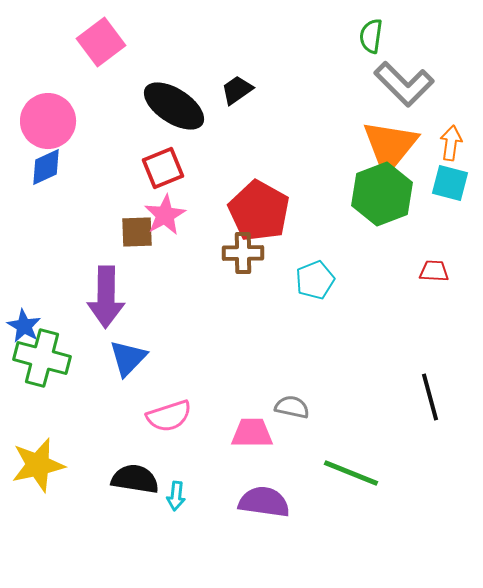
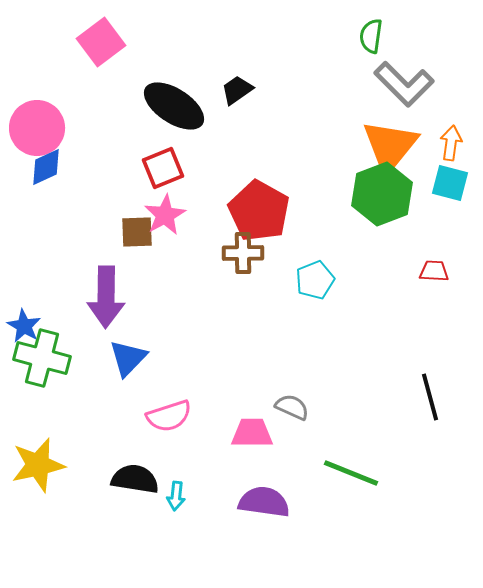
pink circle: moved 11 px left, 7 px down
gray semicircle: rotated 12 degrees clockwise
